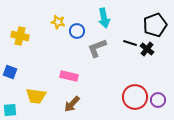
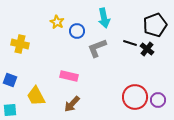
yellow star: moved 1 px left; rotated 16 degrees clockwise
yellow cross: moved 8 px down
blue square: moved 8 px down
yellow trapezoid: rotated 55 degrees clockwise
